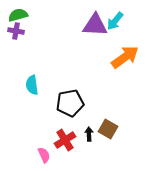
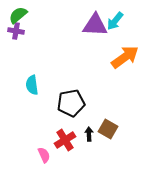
green semicircle: rotated 24 degrees counterclockwise
black pentagon: moved 1 px right
